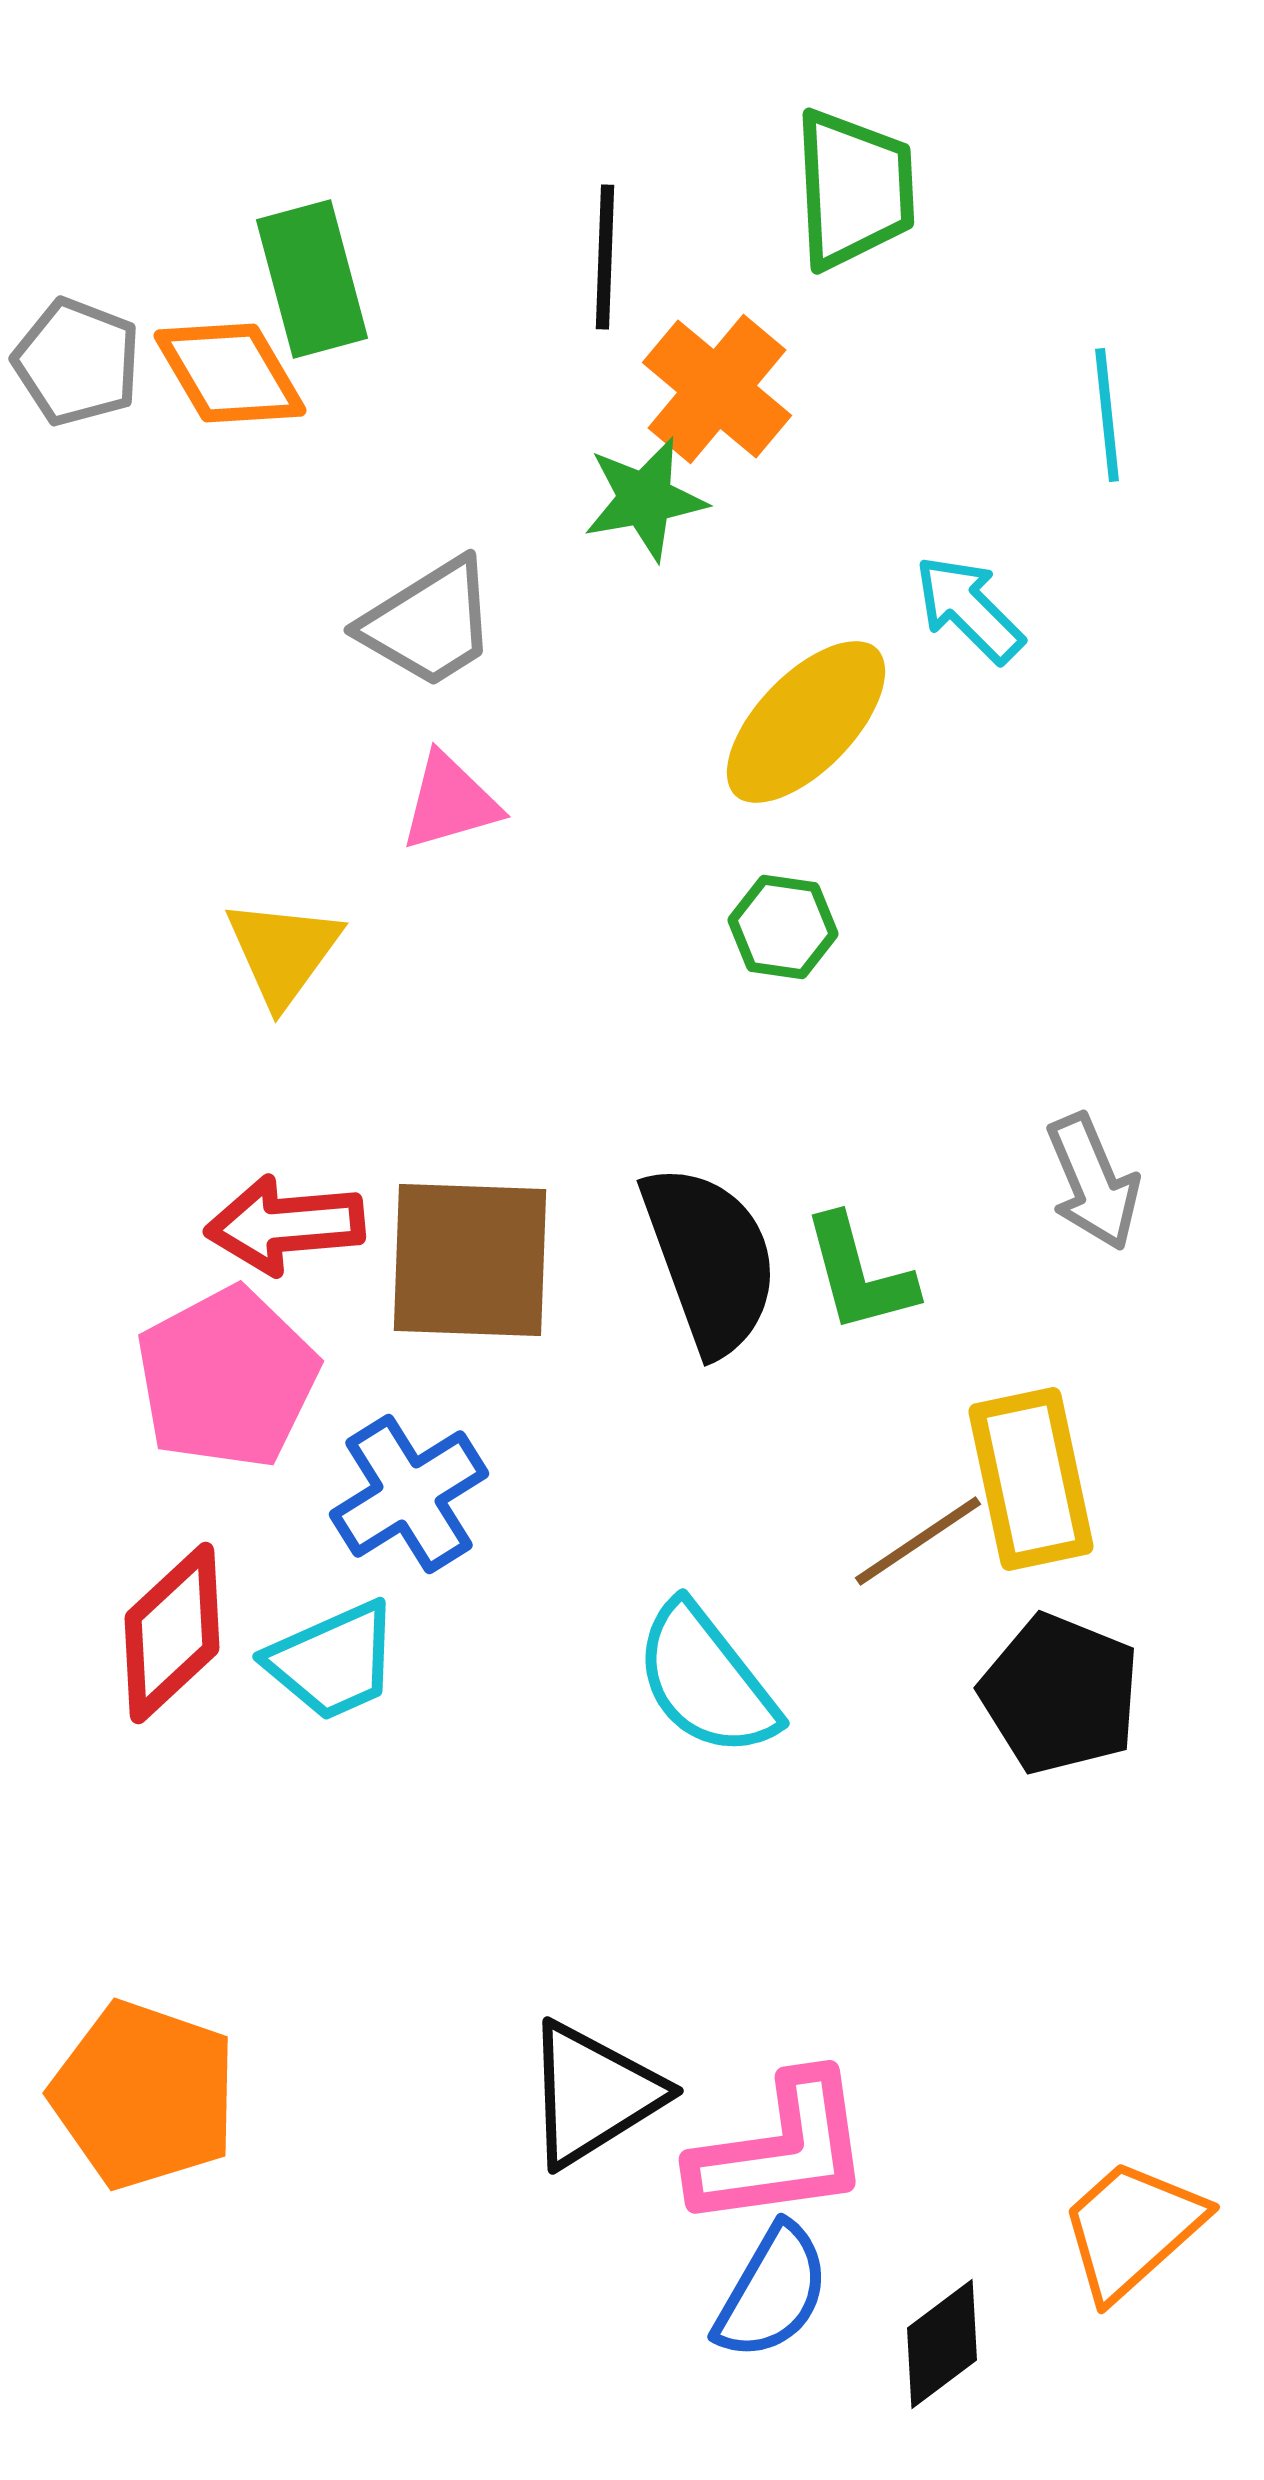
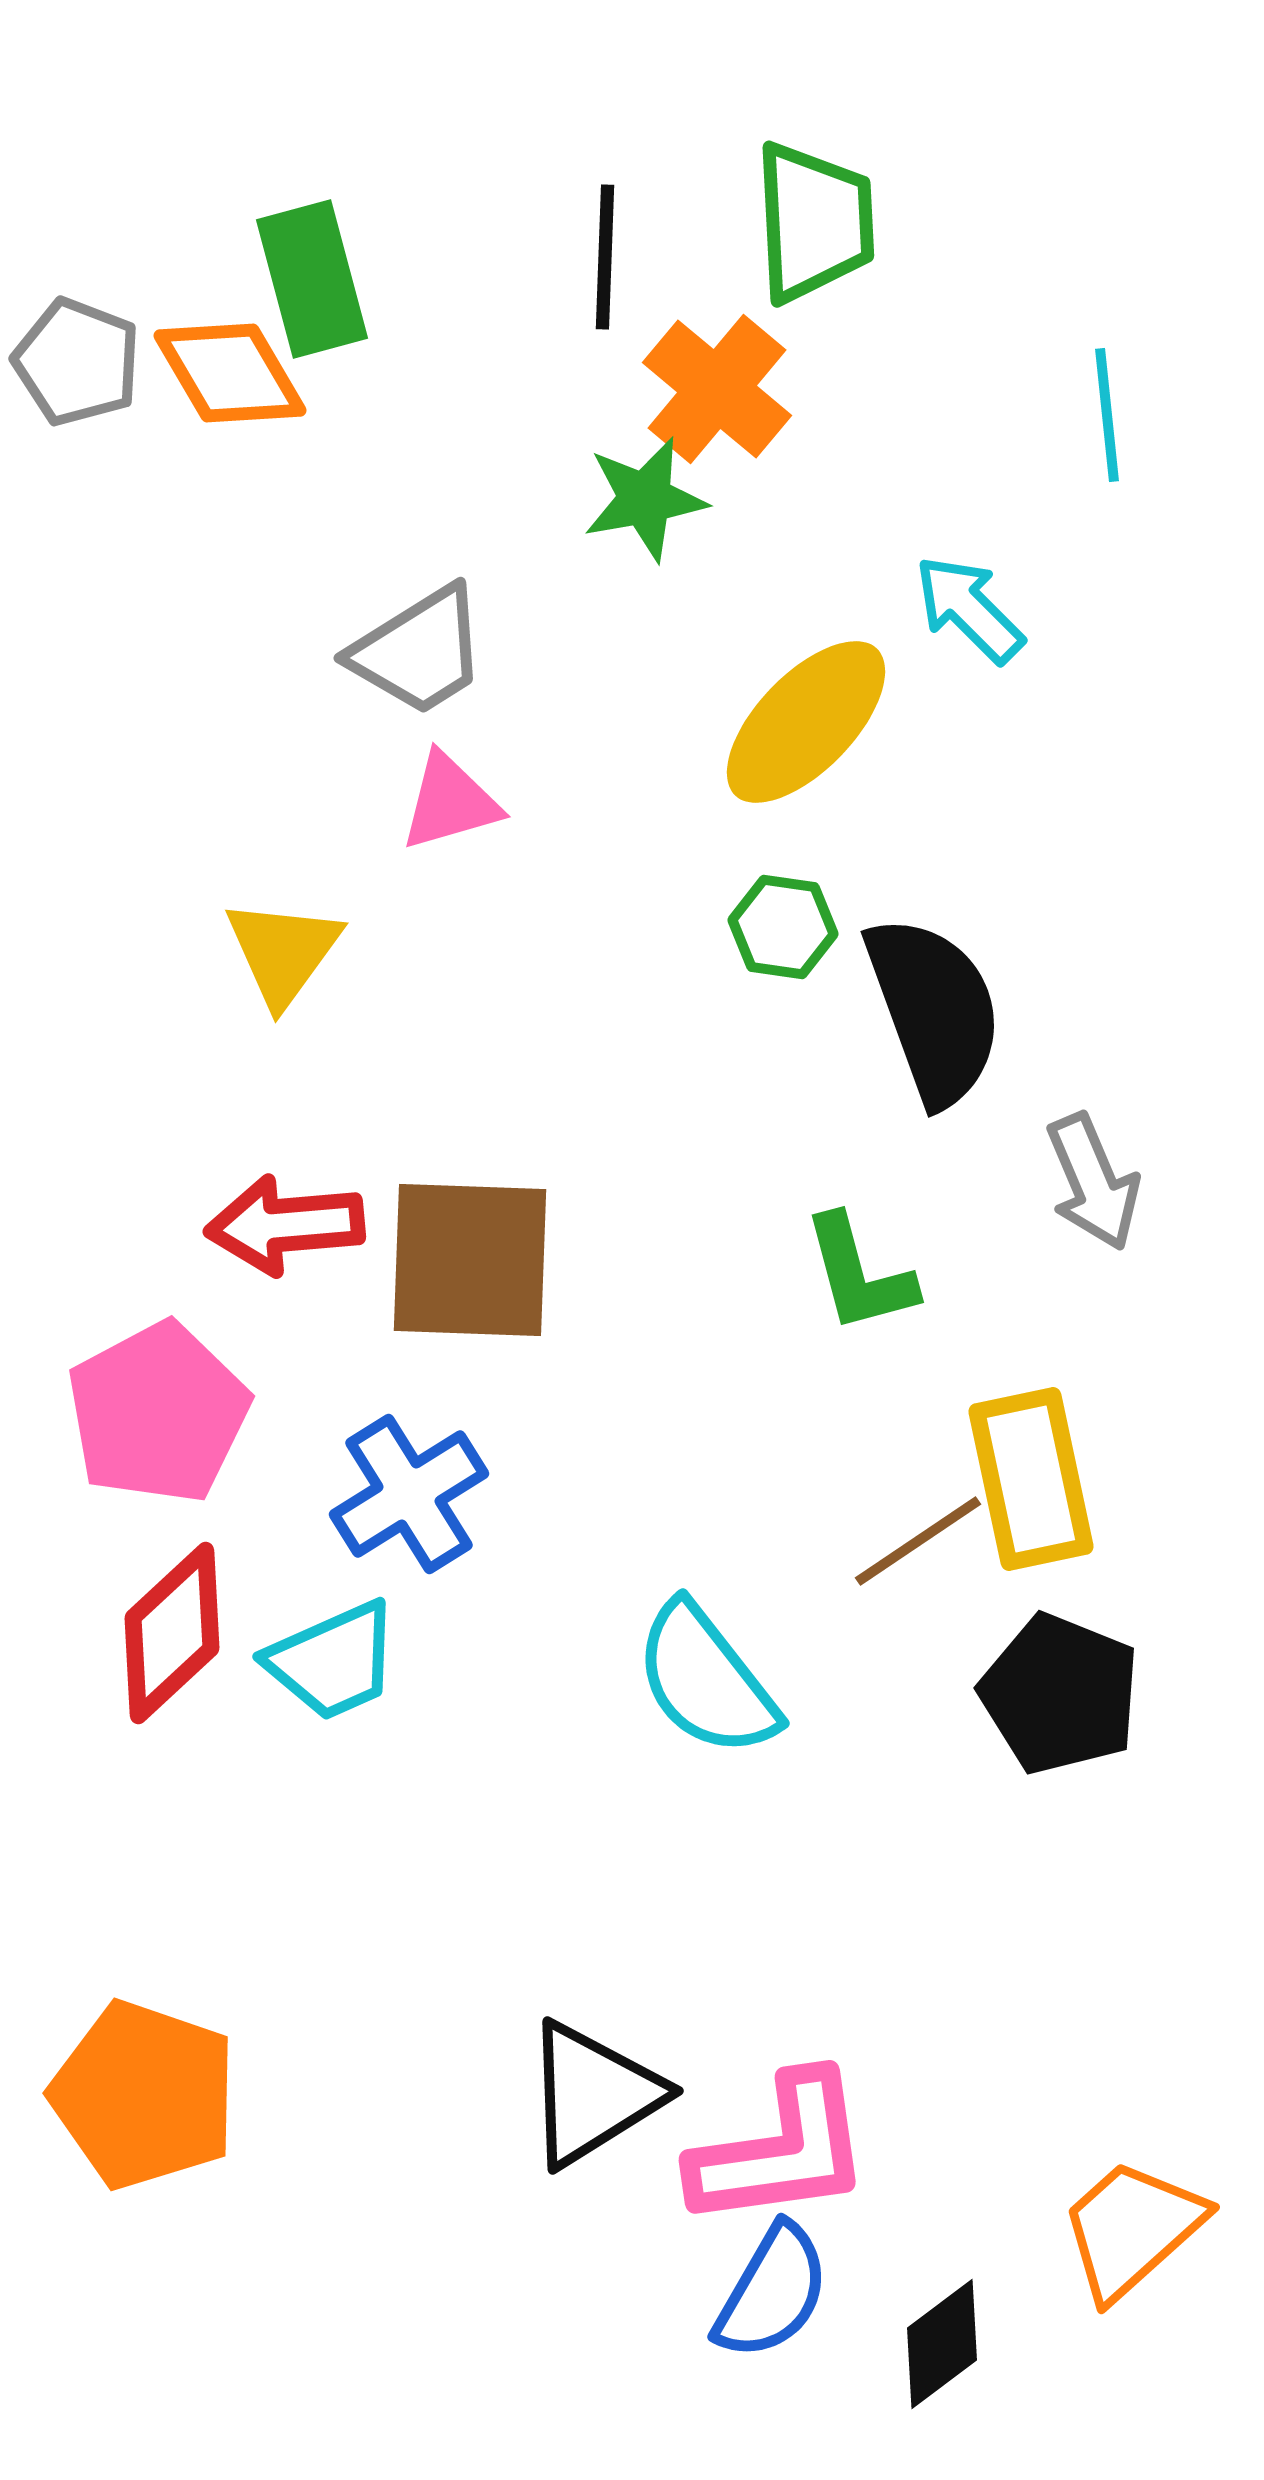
green trapezoid: moved 40 px left, 33 px down
gray trapezoid: moved 10 px left, 28 px down
black semicircle: moved 224 px right, 249 px up
pink pentagon: moved 69 px left, 35 px down
